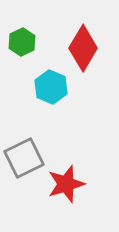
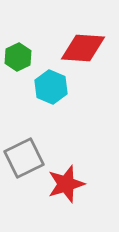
green hexagon: moved 4 px left, 15 px down
red diamond: rotated 63 degrees clockwise
